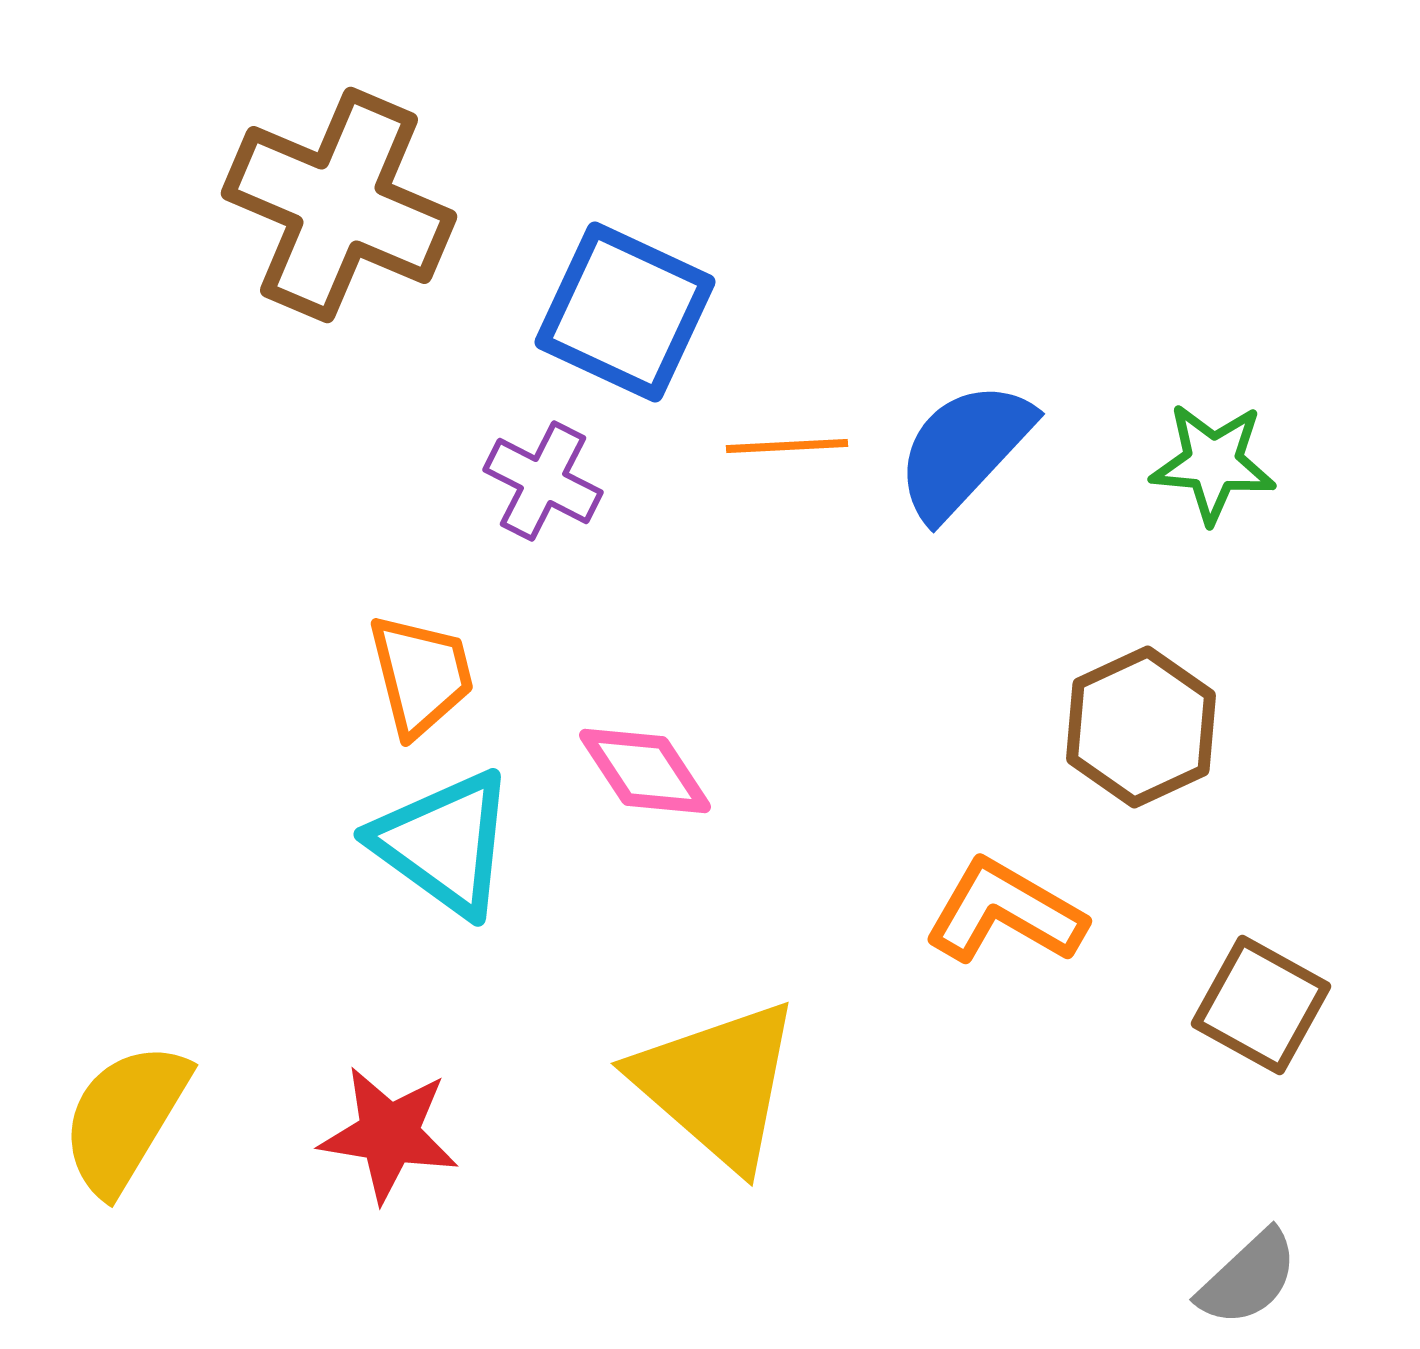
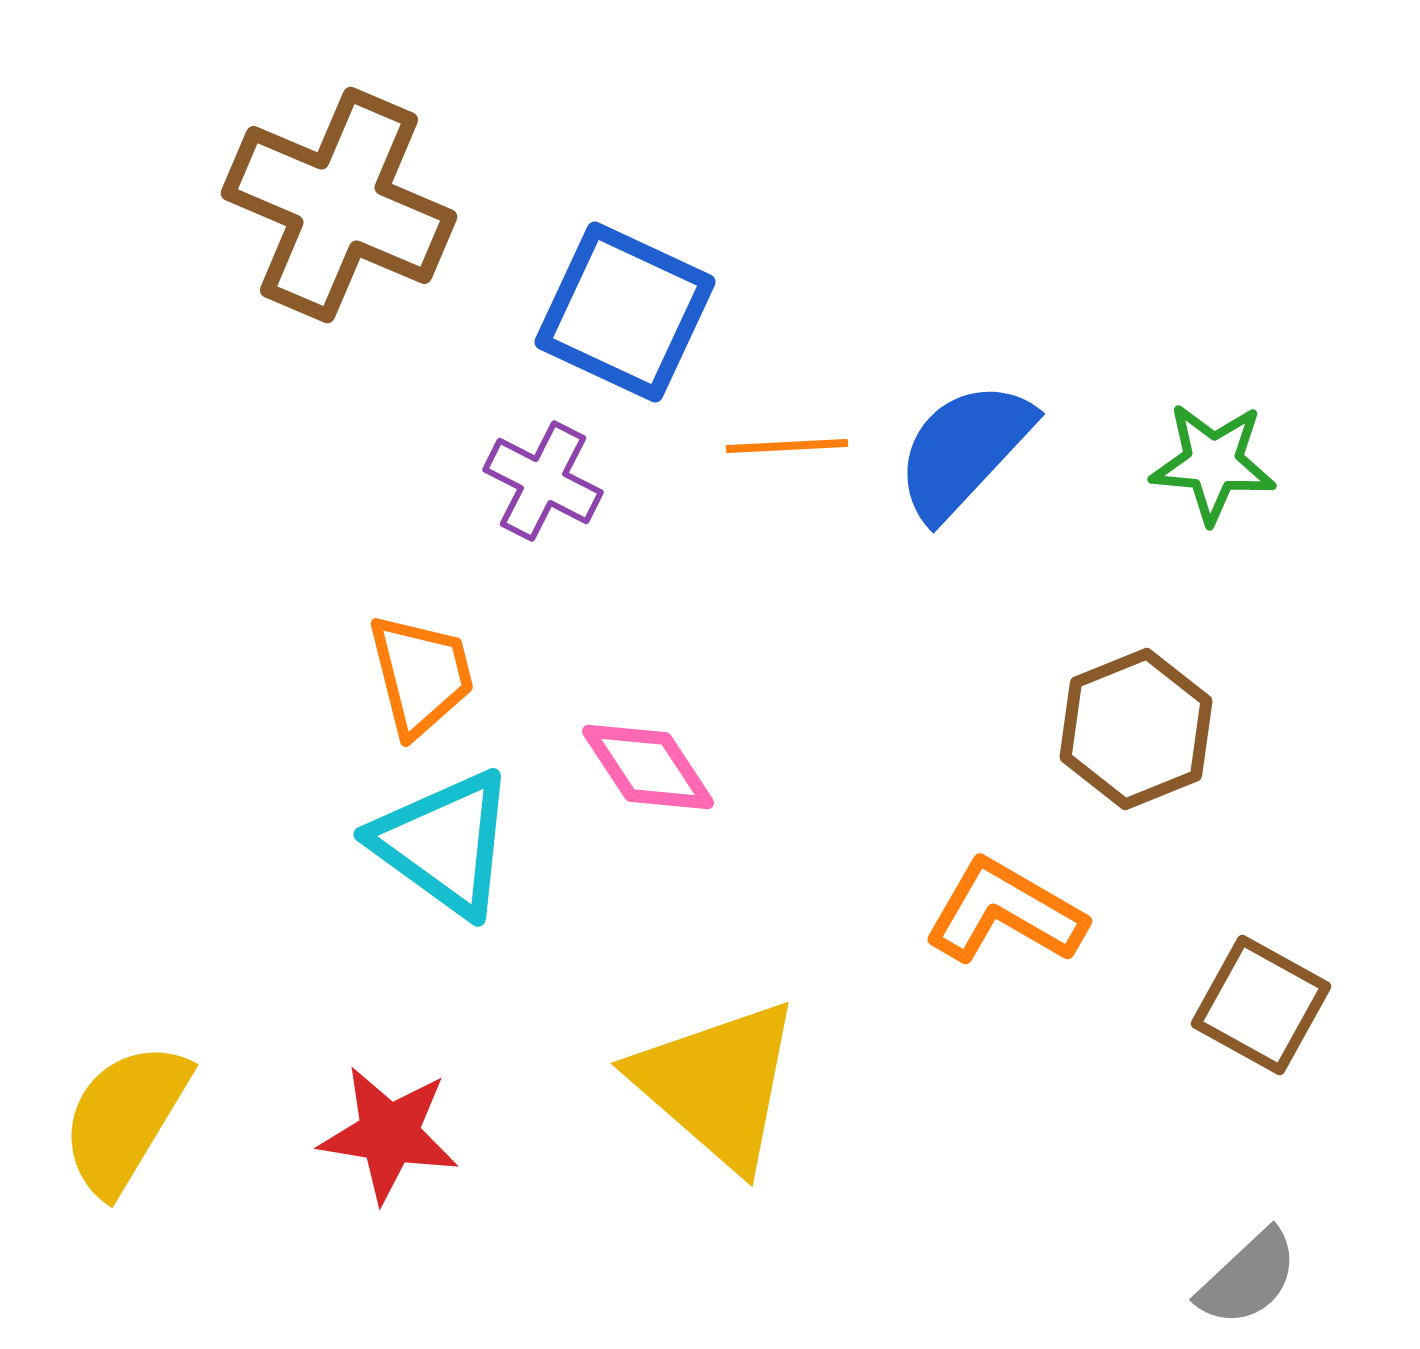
brown hexagon: moved 5 px left, 2 px down; rotated 3 degrees clockwise
pink diamond: moved 3 px right, 4 px up
